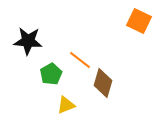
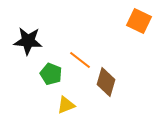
green pentagon: rotated 20 degrees counterclockwise
brown diamond: moved 3 px right, 1 px up
